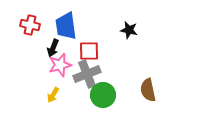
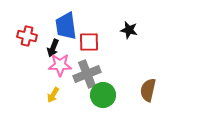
red cross: moved 3 px left, 11 px down
red square: moved 9 px up
pink star: rotated 15 degrees clockwise
brown semicircle: rotated 25 degrees clockwise
